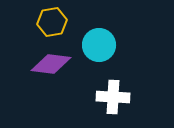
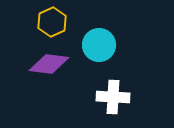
yellow hexagon: rotated 16 degrees counterclockwise
purple diamond: moved 2 px left
